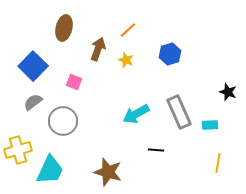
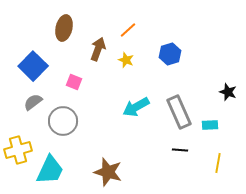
cyan arrow: moved 7 px up
black line: moved 24 px right
